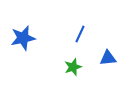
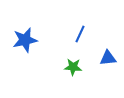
blue star: moved 2 px right, 2 px down
green star: rotated 24 degrees clockwise
